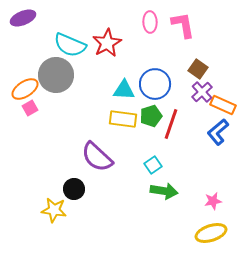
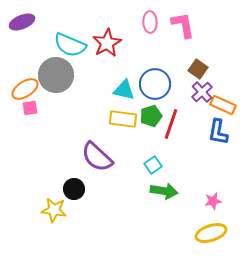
purple ellipse: moved 1 px left, 4 px down
cyan triangle: rotated 10 degrees clockwise
pink square: rotated 21 degrees clockwise
blue L-shape: rotated 40 degrees counterclockwise
